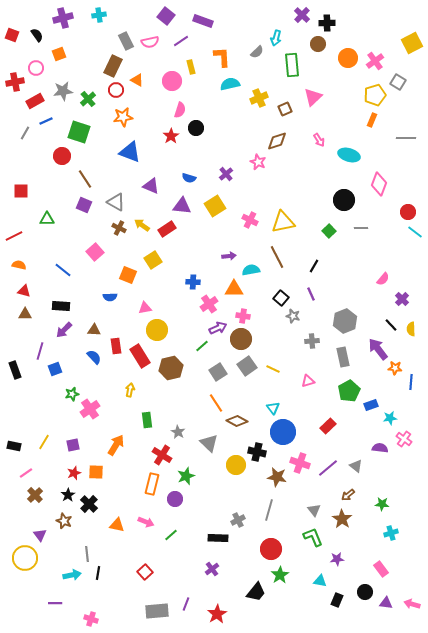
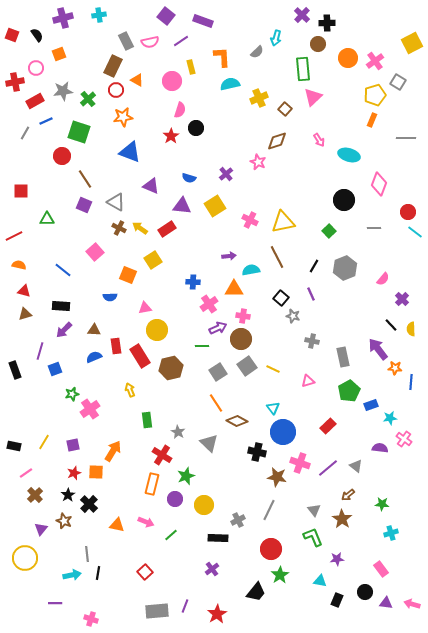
green rectangle at (292, 65): moved 11 px right, 4 px down
brown square at (285, 109): rotated 24 degrees counterclockwise
yellow arrow at (142, 225): moved 2 px left, 3 px down
gray line at (361, 228): moved 13 px right
brown triangle at (25, 314): rotated 16 degrees counterclockwise
gray hexagon at (345, 321): moved 53 px up
gray cross at (312, 341): rotated 16 degrees clockwise
green line at (202, 346): rotated 40 degrees clockwise
blue semicircle at (94, 357): rotated 70 degrees counterclockwise
yellow arrow at (130, 390): rotated 32 degrees counterclockwise
orange arrow at (116, 445): moved 3 px left, 6 px down
yellow circle at (236, 465): moved 32 px left, 40 px down
gray line at (269, 510): rotated 10 degrees clockwise
purple triangle at (40, 535): moved 1 px right, 6 px up; rotated 16 degrees clockwise
purple line at (186, 604): moved 1 px left, 2 px down
